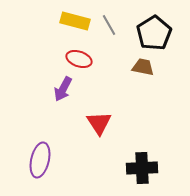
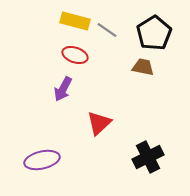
gray line: moved 2 px left, 5 px down; rotated 25 degrees counterclockwise
red ellipse: moved 4 px left, 4 px up
red triangle: rotated 20 degrees clockwise
purple ellipse: moved 2 px right; rotated 64 degrees clockwise
black cross: moved 6 px right, 11 px up; rotated 24 degrees counterclockwise
